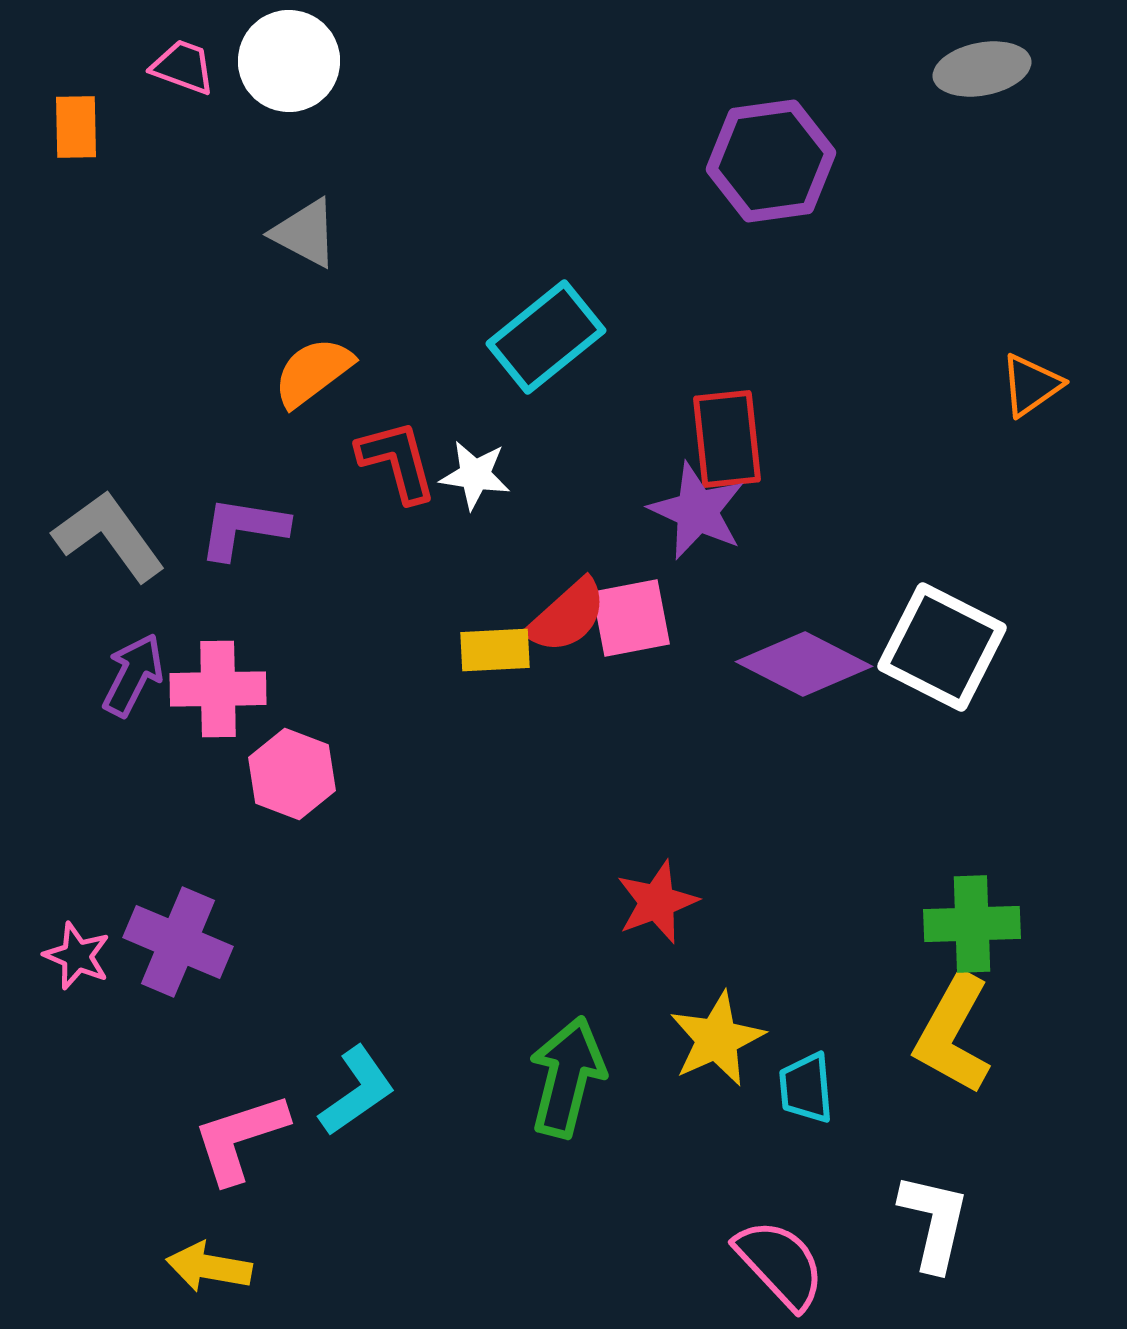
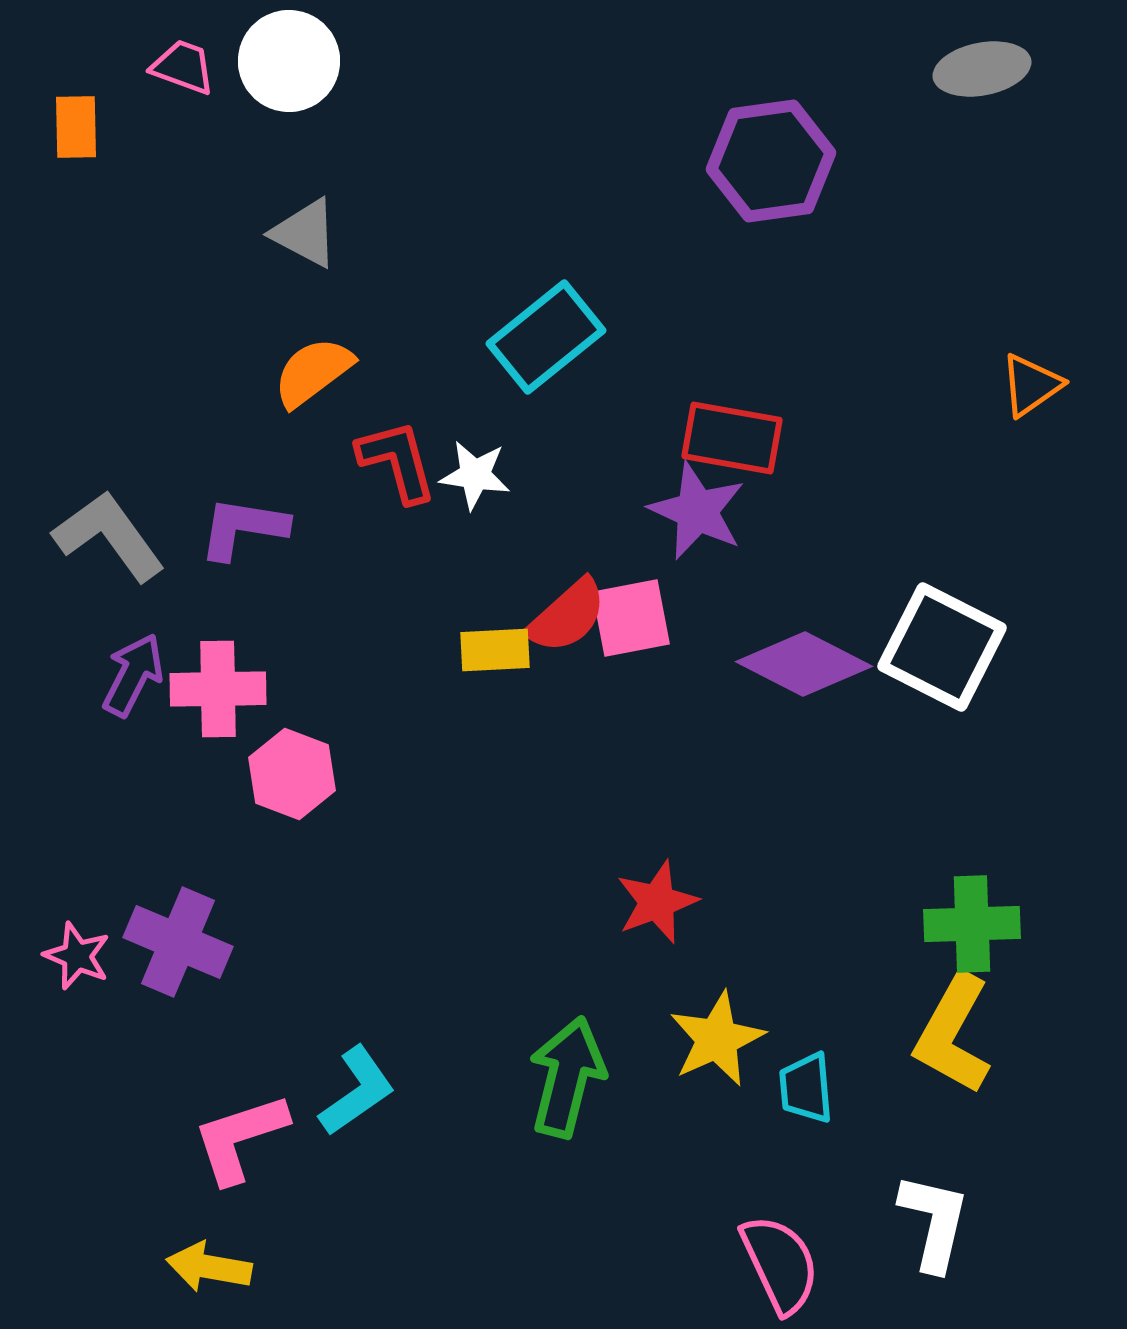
red rectangle: moved 5 px right, 1 px up; rotated 74 degrees counterclockwise
pink semicircle: rotated 18 degrees clockwise
